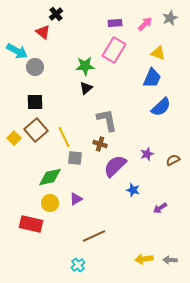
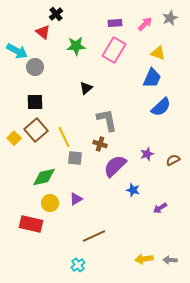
green star: moved 9 px left, 20 px up
green diamond: moved 6 px left
